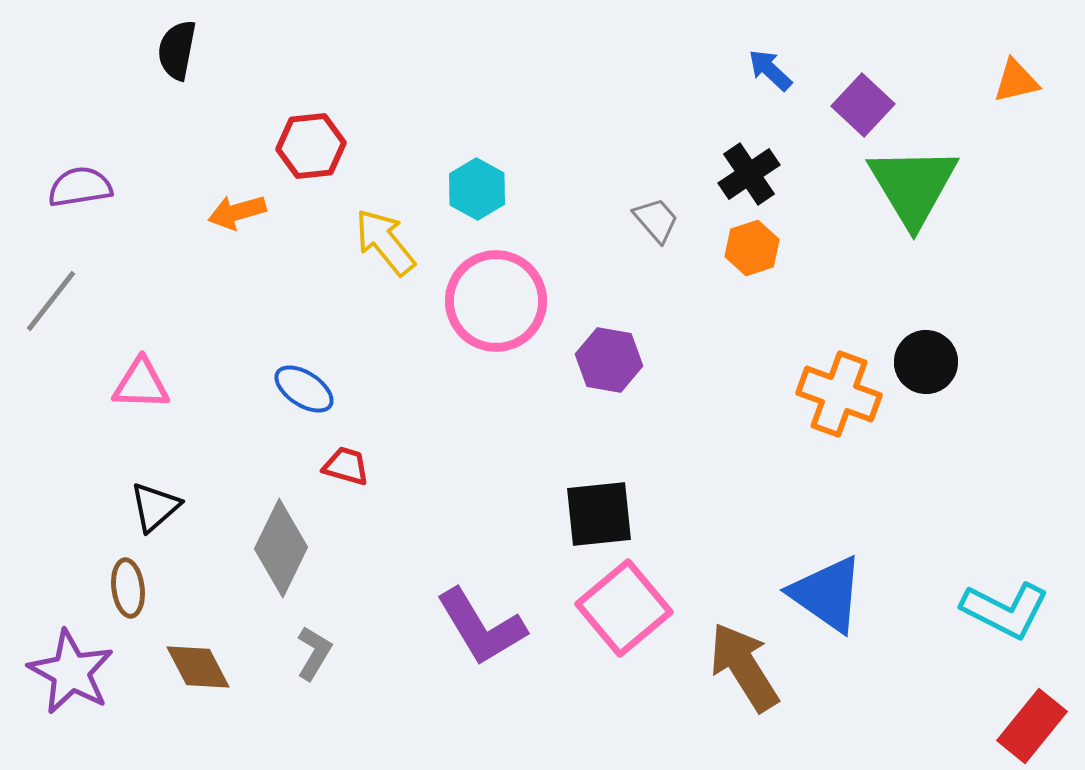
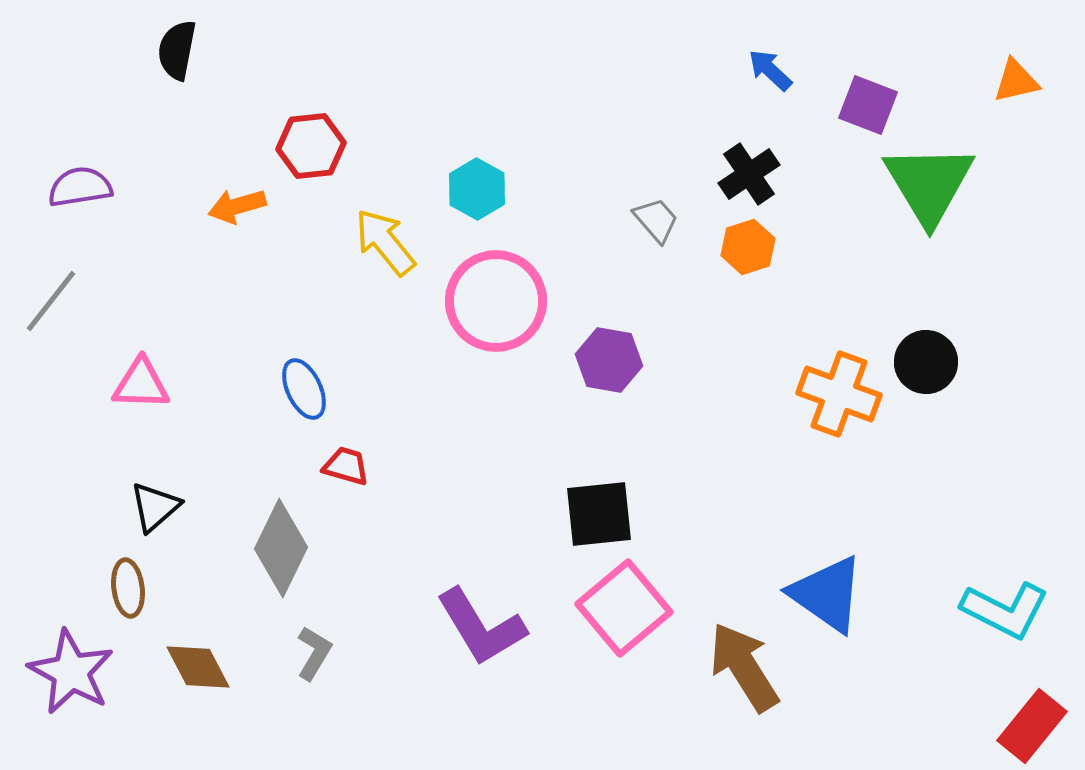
purple square: moved 5 px right; rotated 22 degrees counterclockwise
green triangle: moved 16 px right, 2 px up
orange arrow: moved 6 px up
orange hexagon: moved 4 px left, 1 px up
blue ellipse: rotated 32 degrees clockwise
